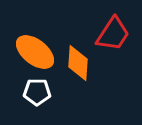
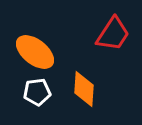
orange diamond: moved 6 px right, 26 px down
white pentagon: rotated 8 degrees counterclockwise
